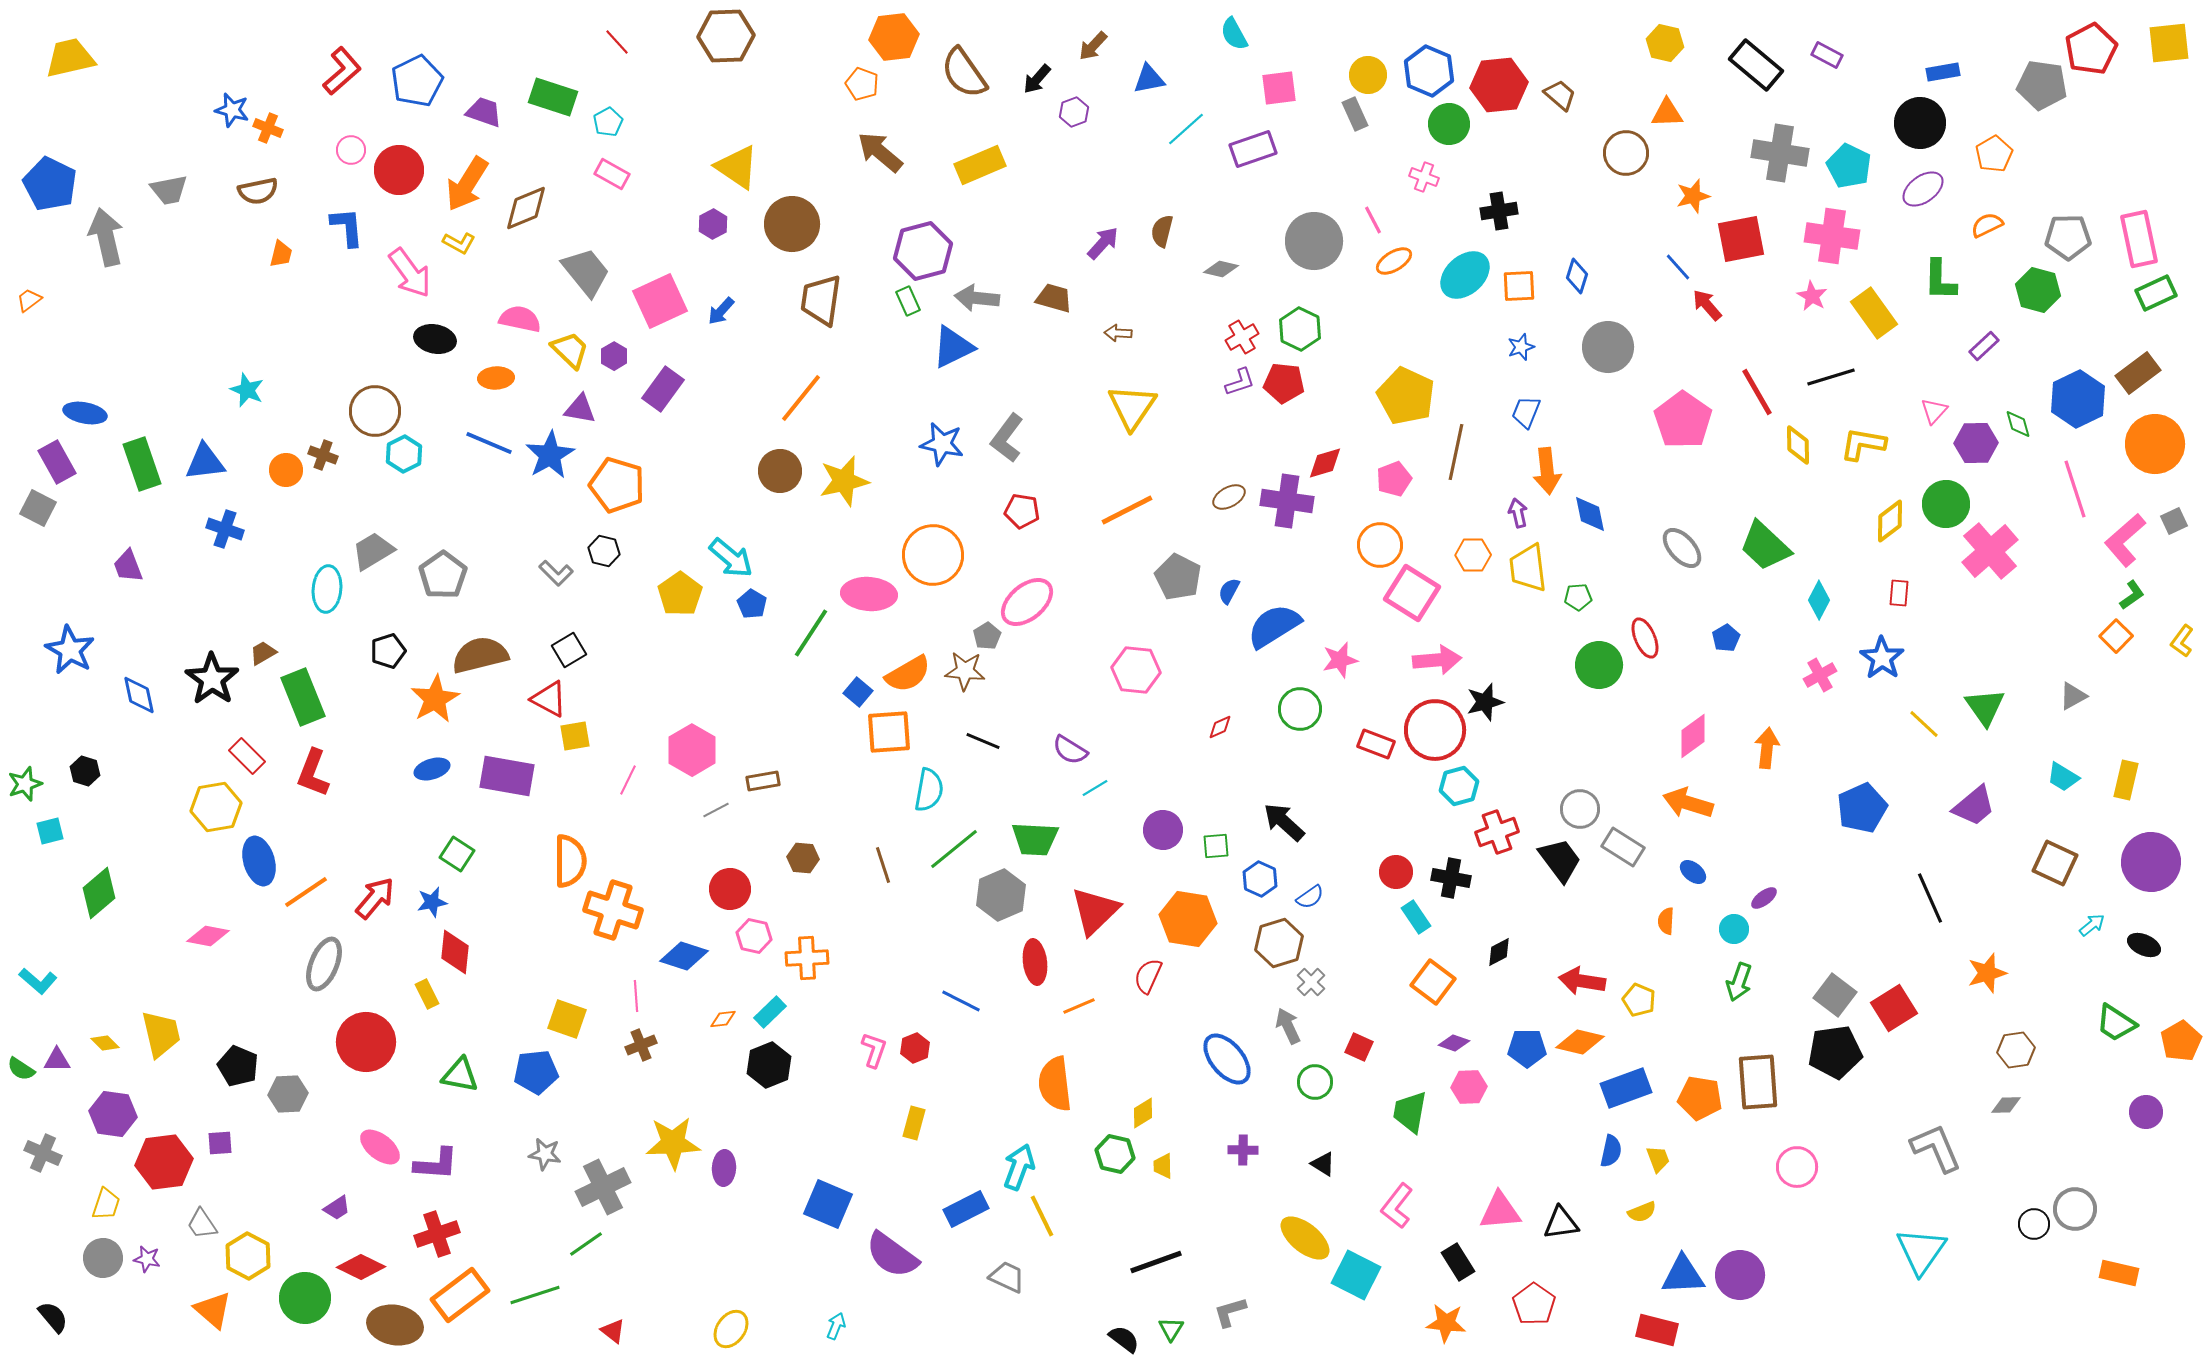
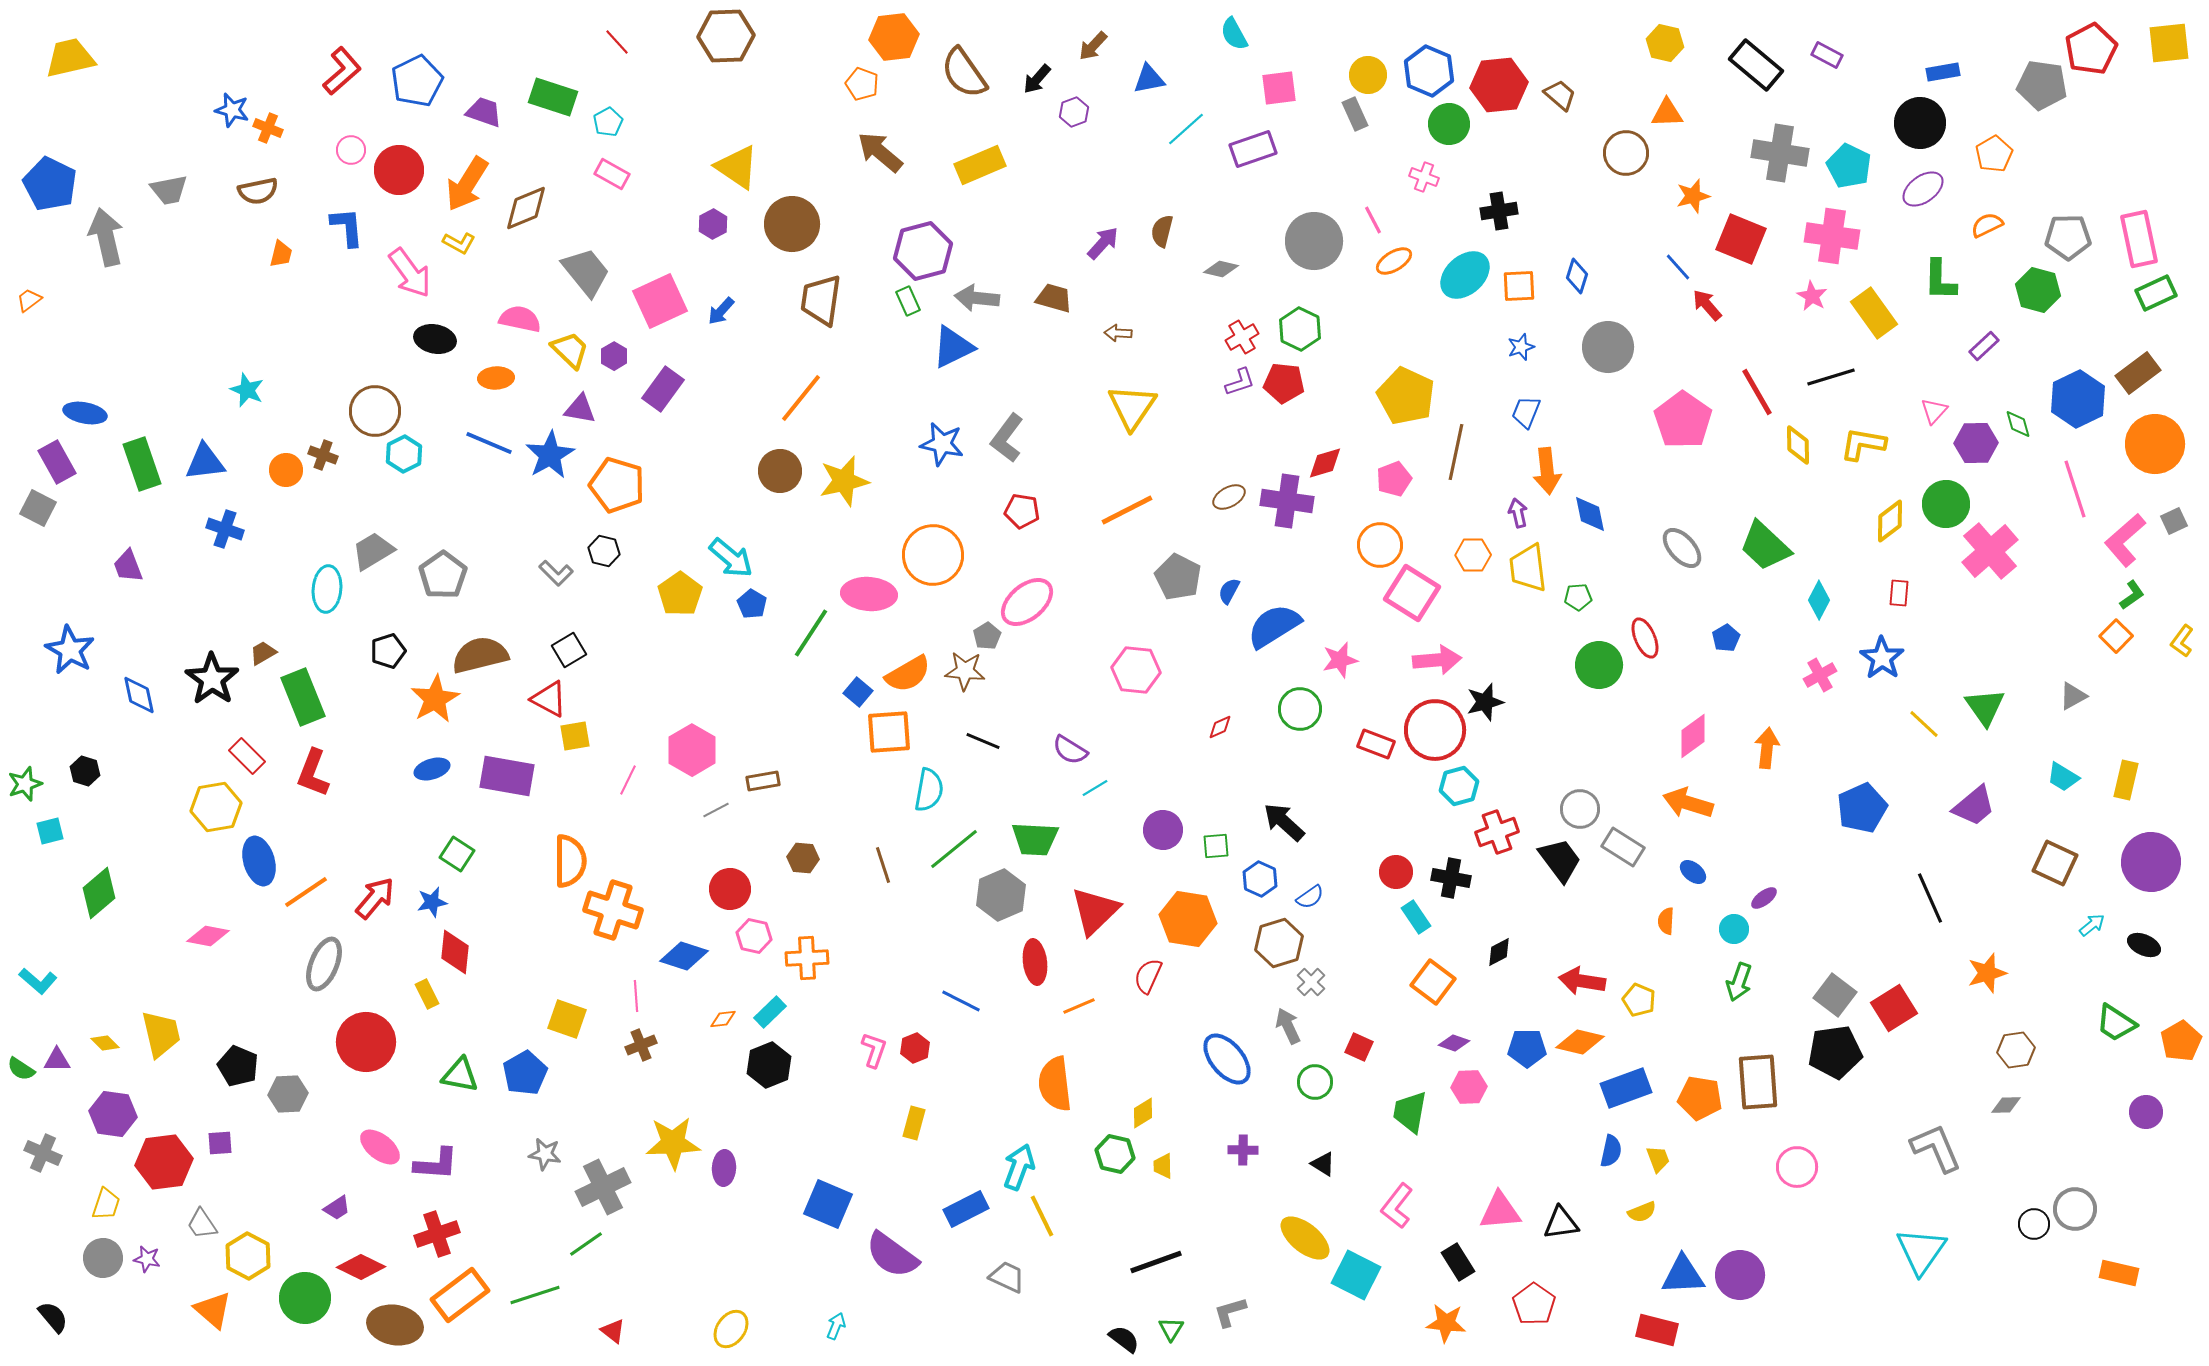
red square at (1741, 239): rotated 33 degrees clockwise
blue pentagon at (536, 1072): moved 11 px left, 1 px down; rotated 24 degrees counterclockwise
